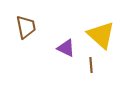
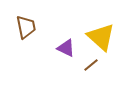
yellow triangle: moved 2 px down
brown line: rotated 56 degrees clockwise
